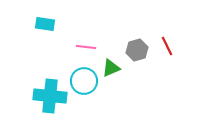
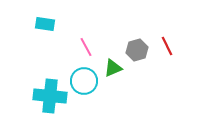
pink line: rotated 54 degrees clockwise
green triangle: moved 2 px right
